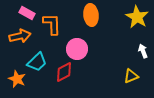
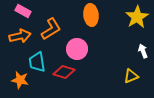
pink rectangle: moved 4 px left, 2 px up
yellow star: rotated 10 degrees clockwise
orange L-shape: moved 1 px left, 5 px down; rotated 60 degrees clockwise
cyan trapezoid: rotated 125 degrees clockwise
red diamond: rotated 45 degrees clockwise
orange star: moved 3 px right, 1 px down; rotated 12 degrees counterclockwise
